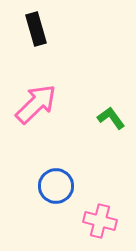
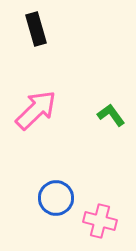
pink arrow: moved 6 px down
green L-shape: moved 3 px up
blue circle: moved 12 px down
